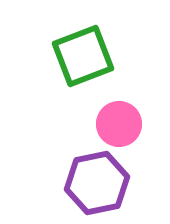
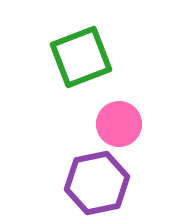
green square: moved 2 px left, 1 px down
